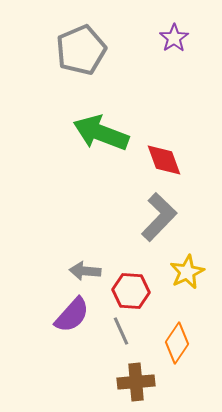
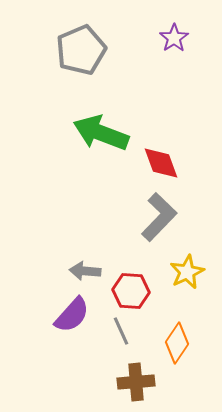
red diamond: moved 3 px left, 3 px down
